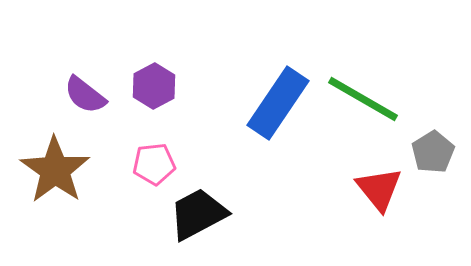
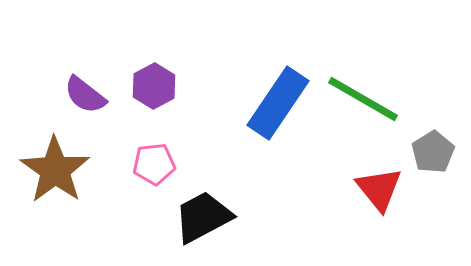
black trapezoid: moved 5 px right, 3 px down
